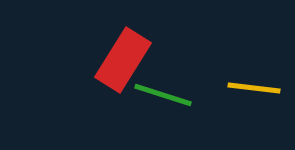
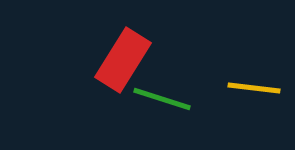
green line: moved 1 px left, 4 px down
